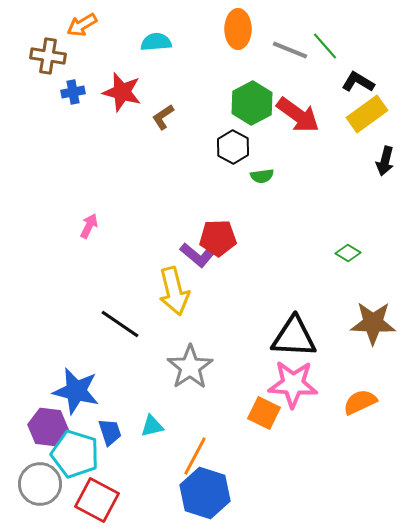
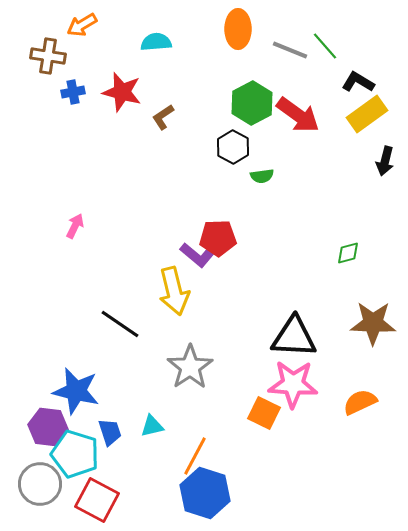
pink arrow: moved 14 px left
green diamond: rotated 45 degrees counterclockwise
